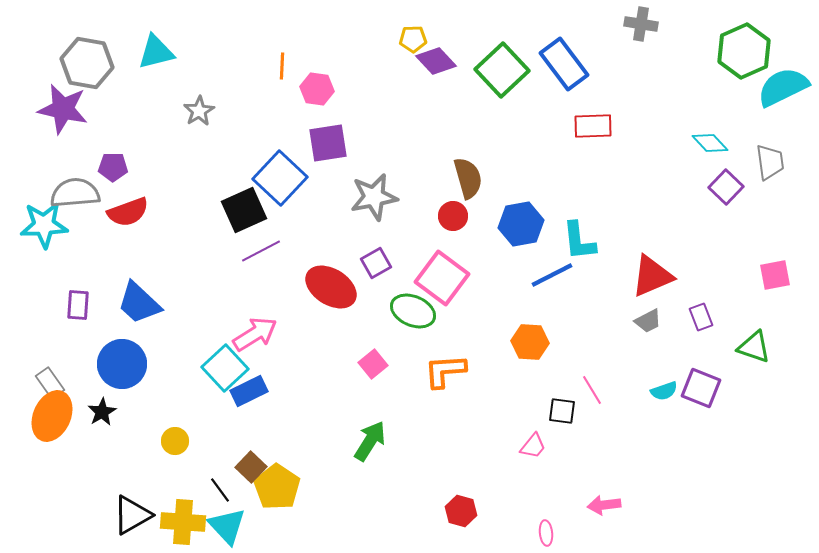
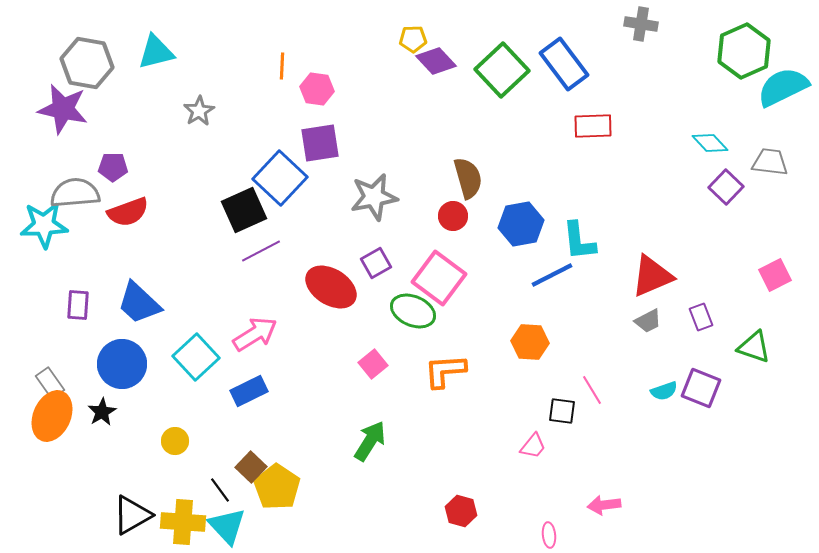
purple square at (328, 143): moved 8 px left
gray trapezoid at (770, 162): rotated 75 degrees counterclockwise
pink square at (775, 275): rotated 16 degrees counterclockwise
pink square at (442, 278): moved 3 px left
cyan square at (225, 368): moved 29 px left, 11 px up
pink ellipse at (546, 533): moved 3 px right, 2 px down
